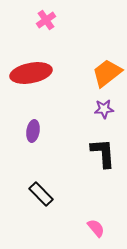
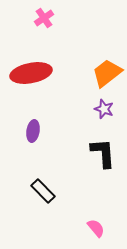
pink cross: moved 2 px left, 2 px up
purple star: rotated 24 degrees clockwise
black rectangle: moved 2 px right, 3 px up
